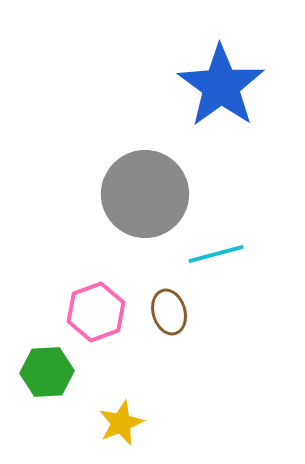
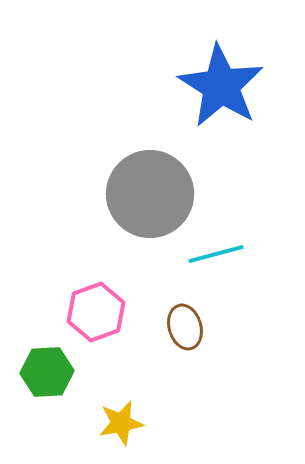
blue star: rotated 4 degrees counterclockwise
gray circle: moved 5 px right
brown ellipse: moved 16 px right, 15 px down
yellow star: rotated 12 degrees clockwise
